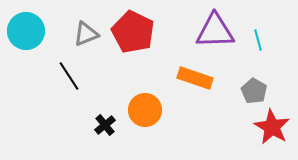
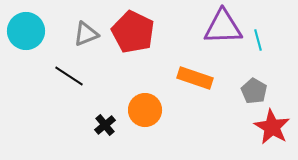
purple triangle: moved 8 px right, 4 px up
black line: rotated 24 degrees counterclockwise
